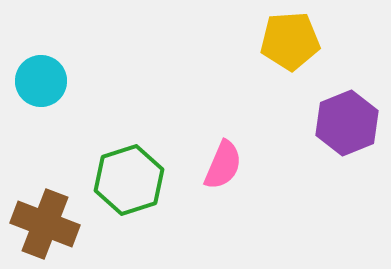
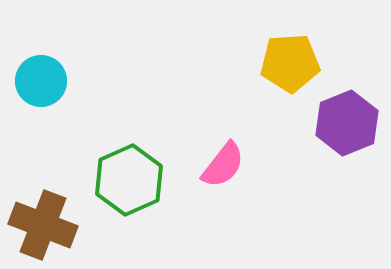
yellow pentagon: moved 22 px down
pink semicircle: rotated 15 degrees clockwise
green hexagon: rotated 6 degrees counterclockwise
brown cross: moved 2 px left, 1 px down
